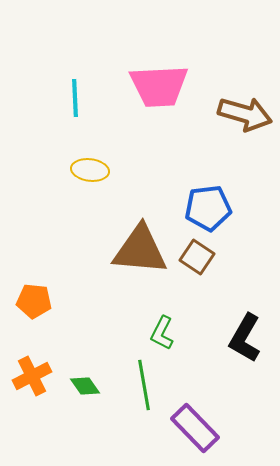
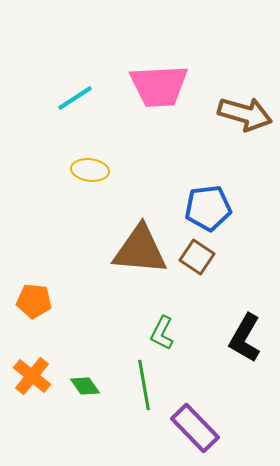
cyan line: rotated 60 degrees clockwise
orange cross: rotated 24 degrees counterclockwise
